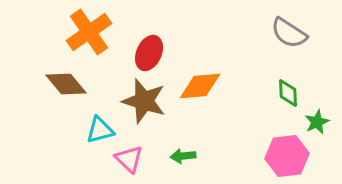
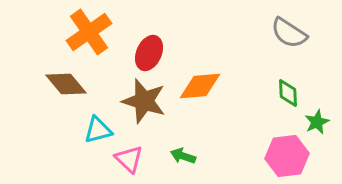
cyan triangle: moved 2 px left
green arrow: rotated 25 degrees clockwise
